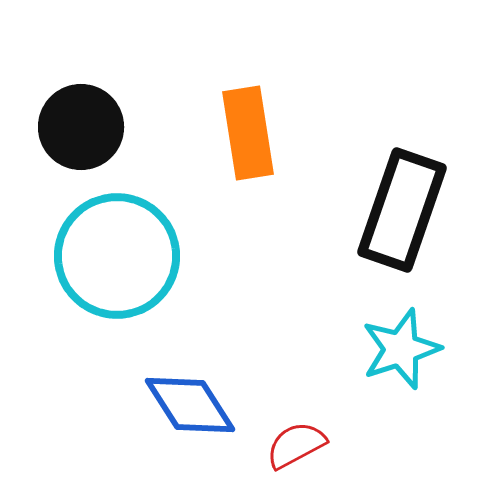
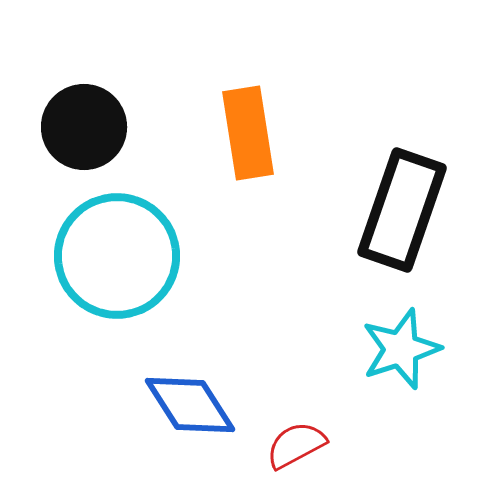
black circle: moved 3 px right
